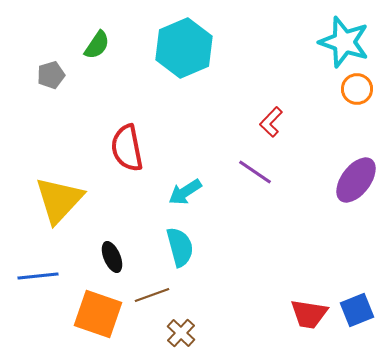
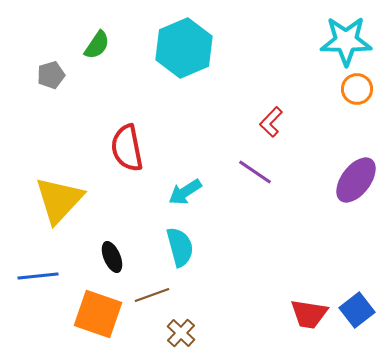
cyan star: moved 2 px right, 1 px up; rotated 18 degrees counterclockwise
blue square: rotated 16 degrees counterclockwise
